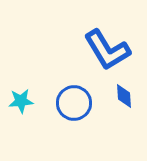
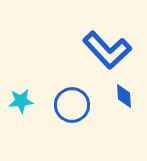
blue L-shape: rotated 12 degrees counterclockwise
blue circle: moved 2 px left, 2 px down
